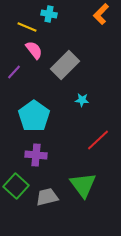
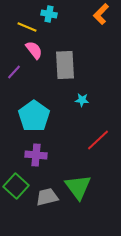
gray rectangle: rotated 48 degrees counterclockwise
green triangle: moved 5 px left, 2 px down
